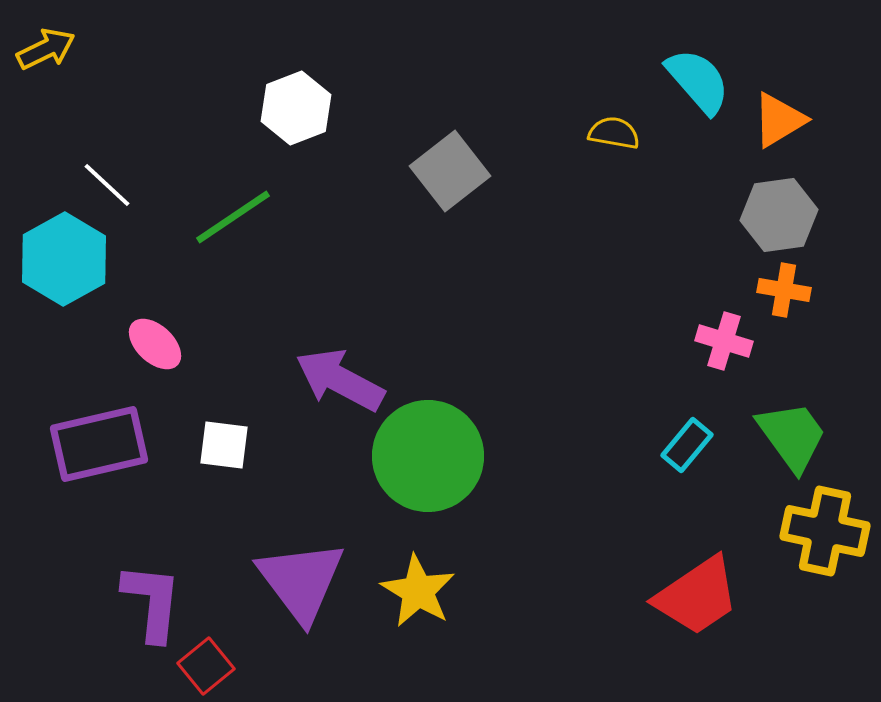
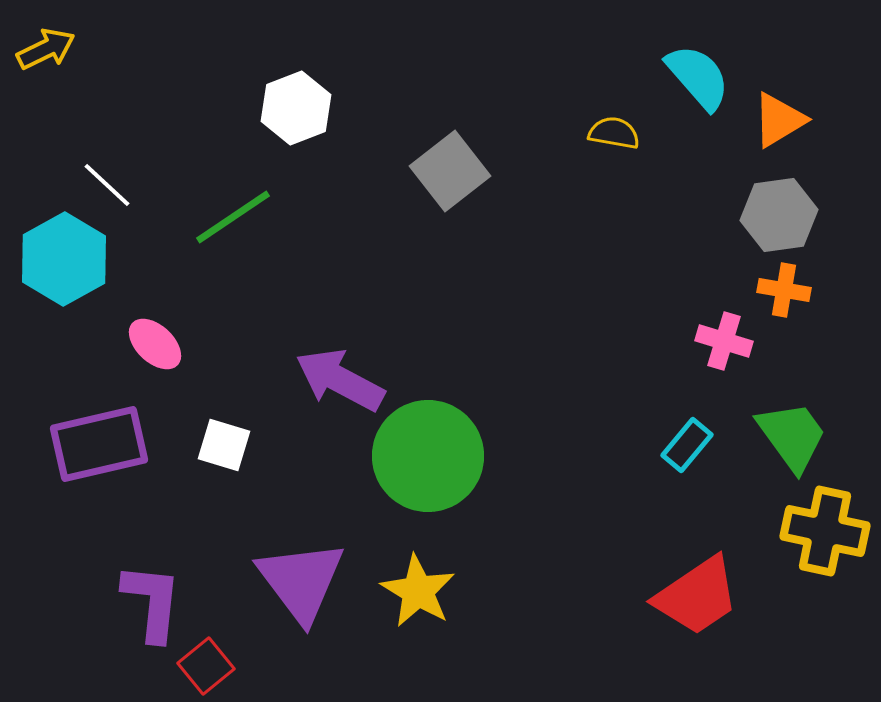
cyan semicircle: moved 4 px up
white square: rotated 10 degrees clockwise
